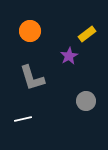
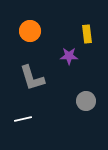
yellow rectangle: rotated 60 degrees counterclockwise
purple star: rotated 30 degrees clockwise
